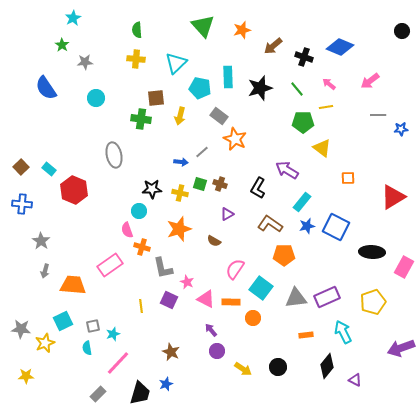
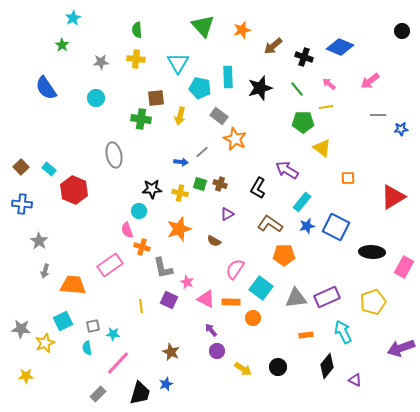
gray star at (85, 62): moved 16 px right
cyan triangle at (176, 63): moved 2 px right; rotated 15 degrees counterclockwise
gray star at (41, 241): moved 2 px left
cyan star at (113, 334): rotated 24 degrees clockwise
